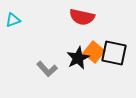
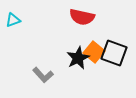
black square: rotated 8 degrees clockwise
gray L-shape: moved 4 px left, 6 px down
